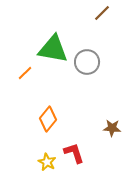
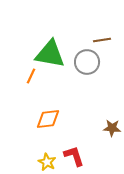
brown line: moved 27 px down; rotated 36 degrees clockwise
green triangle: moved 3 px left, 5 px down
orange line: moved 6 px right, 3 px down; rotated 21 degrees counterclockwise
orange diamond: rotated 45 degrees clockwise
red L-shape: moved 3 px down
